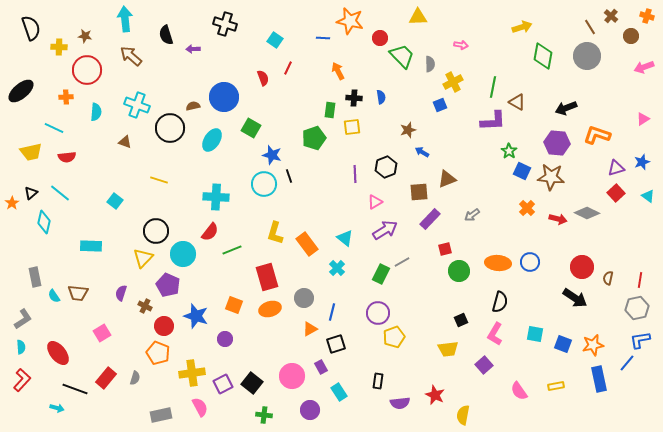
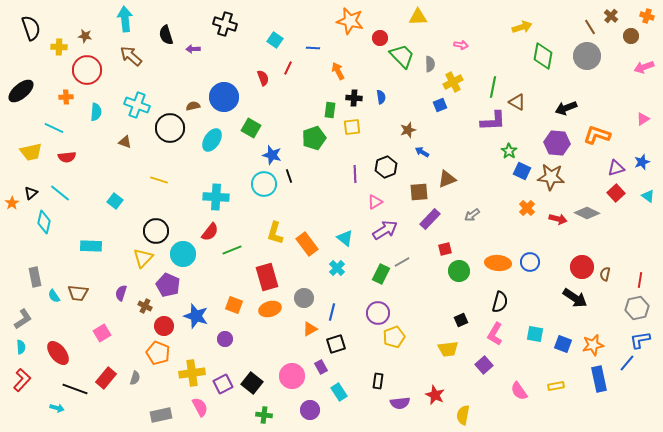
blue line at (323, 38): moved 10 px left, 10 px down
brown semicircle at (608, 278): moved 3 px left, 4 px up
